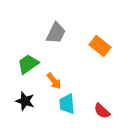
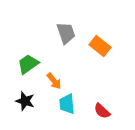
gray trapezoid: moved 10 px right; rotated 45 degrees counterclockwise
